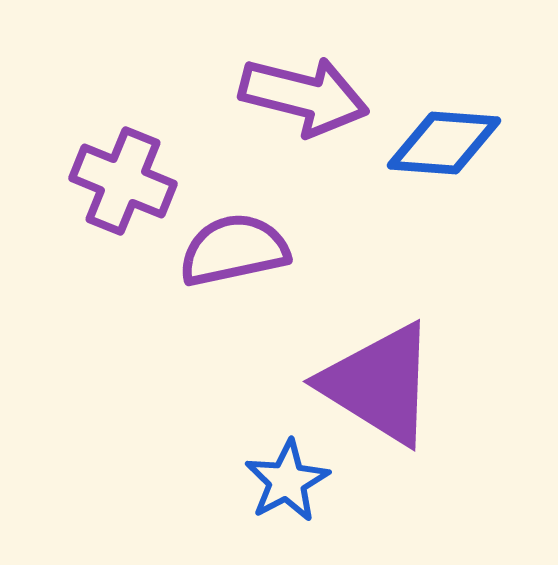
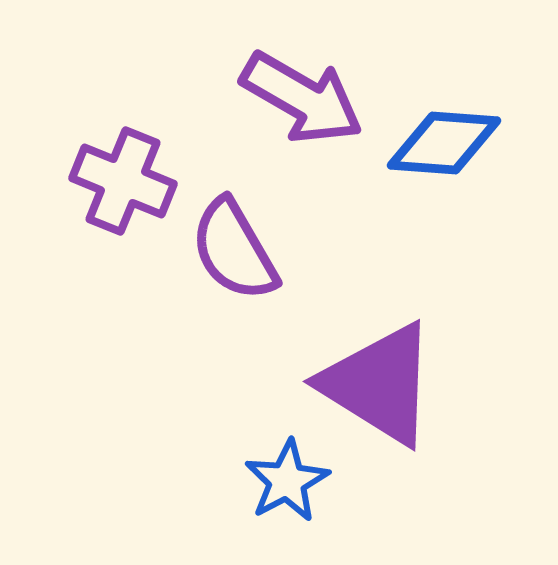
purple arrow: moved 2 px left, 2 px down; rotated 16 degrees clockwise
purple semicircle: rotated 108 degrees counterclockwise
